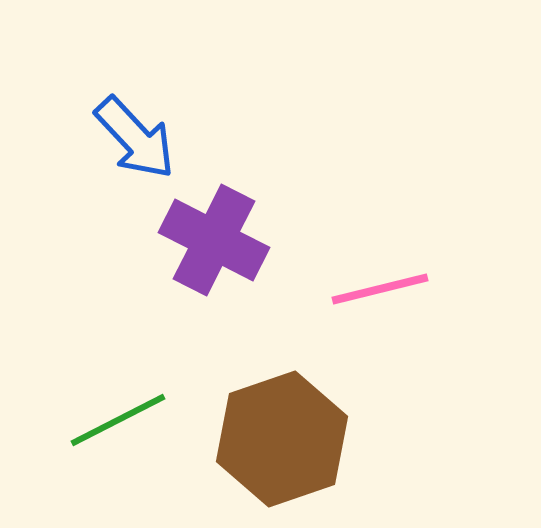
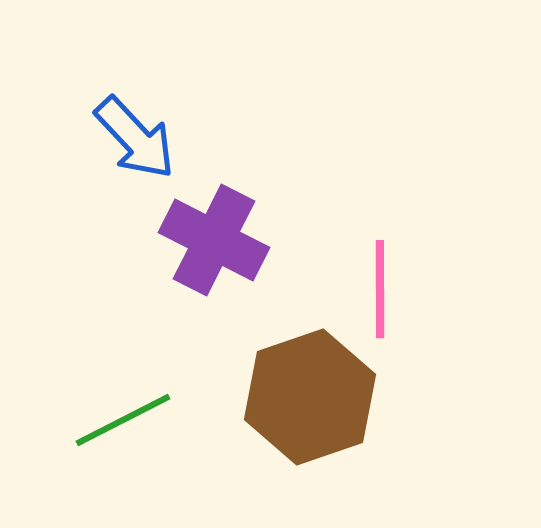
pink line: rotated 76 degrees counterclockwise
green line: moved 5 px right
brown hexagon: moved 28 px right, 42 px up
